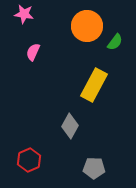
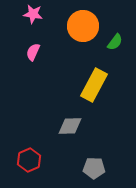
pink star: moved 9 px right
orange circle: moved 4 px left
gray diamond: rotated 60 degrees clockwise
